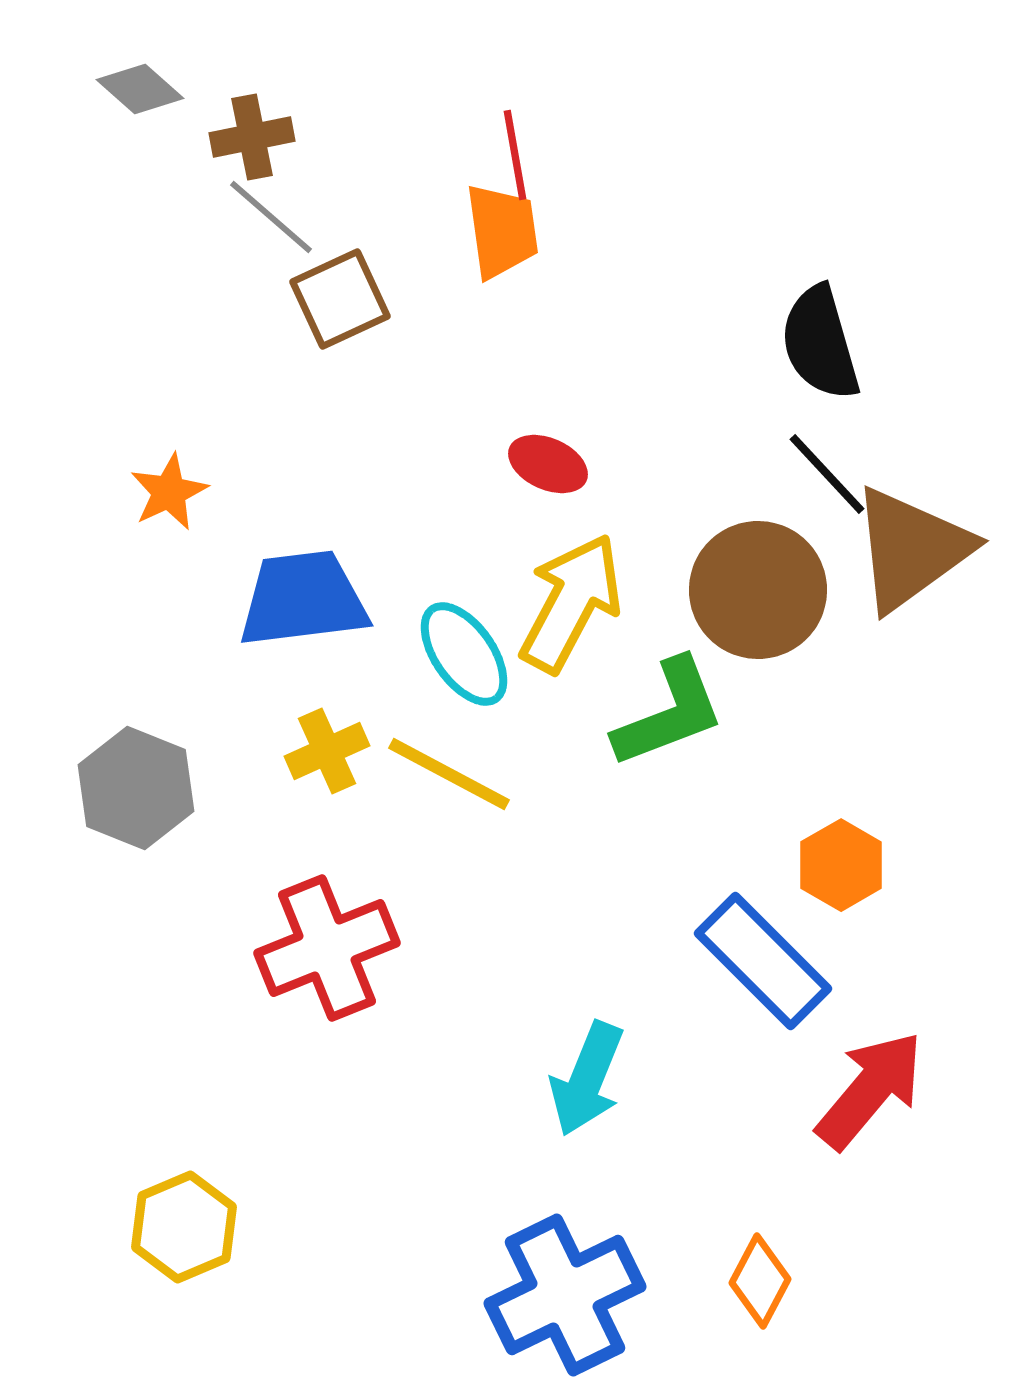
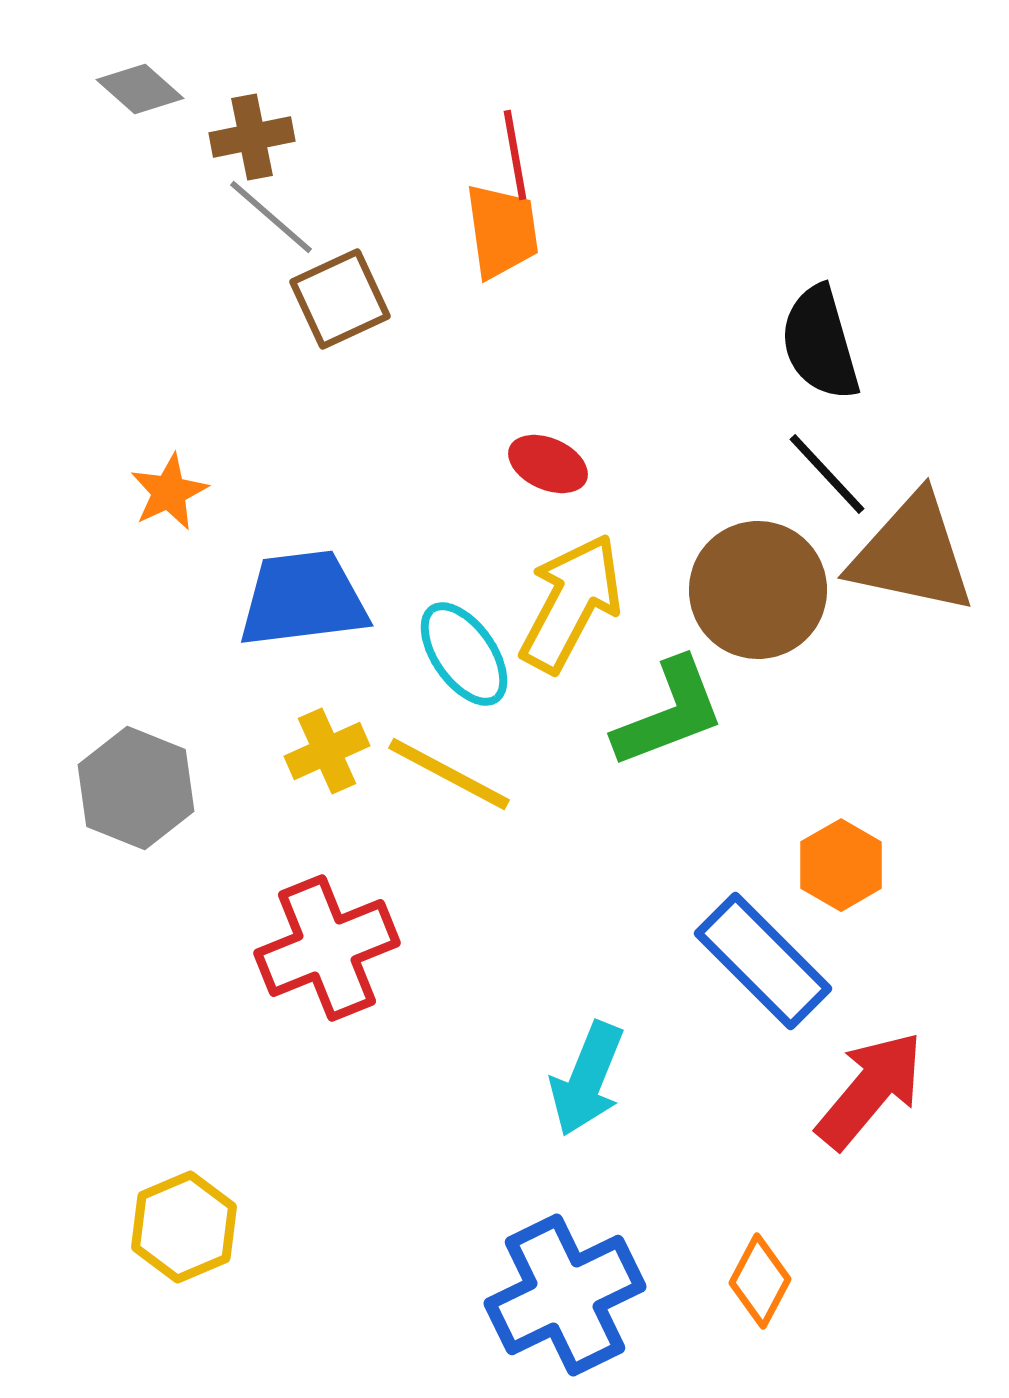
brown triangle: moved 1 px right, 5 px down; rotated 48 degrees clockwise
